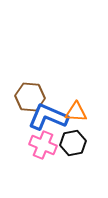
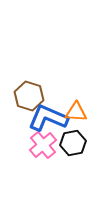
brown hexagon: moved 1 px left, 1 px up; rotated 12 degrees clockwise
blue L-shape: moved 1 px down
pink cross: rotated 28 degrees clockwise
